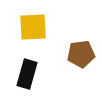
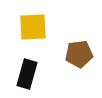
brown pentagon: moved 2 px left
